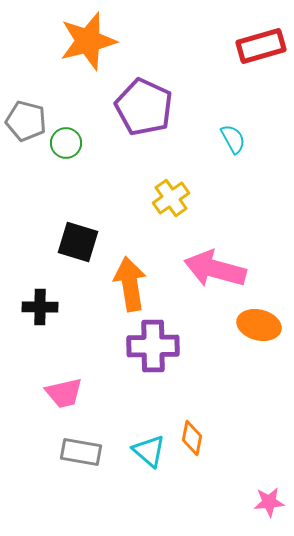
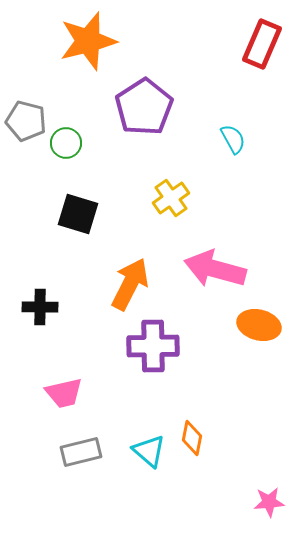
red rectangle: moved 1 px right, 2 px up; rotated 51 degrees counterclockwise
purple pentagon: rotated 14 degrees clockwise
black square: moved 28 px up
orange arrow: rotated 36 degrees clockwise
gray rectangle: rotated 24 degrees counterclockwise
